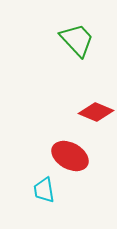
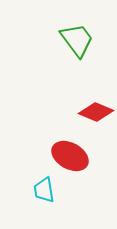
green trapezoid: rotated 6 degrees clockwise
